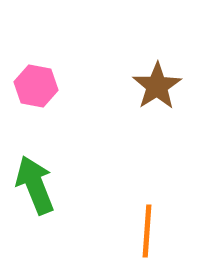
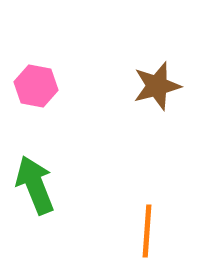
brown star: rotated 18 degrees clockwise
